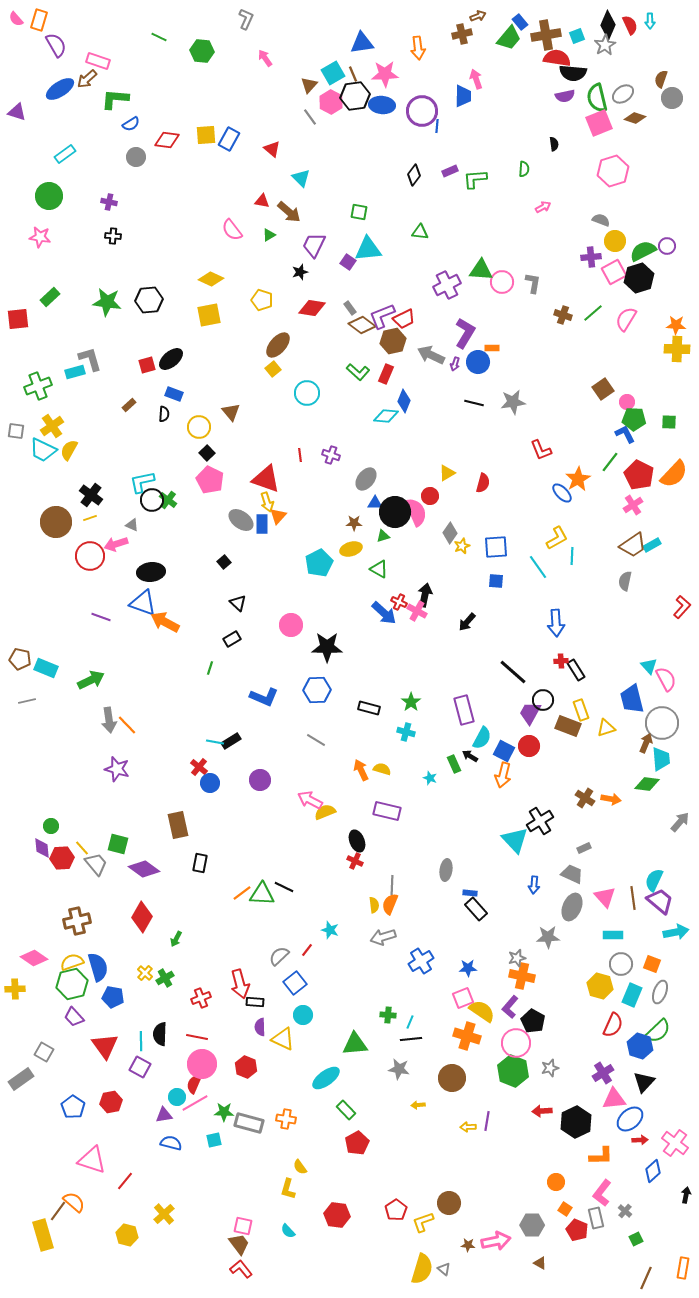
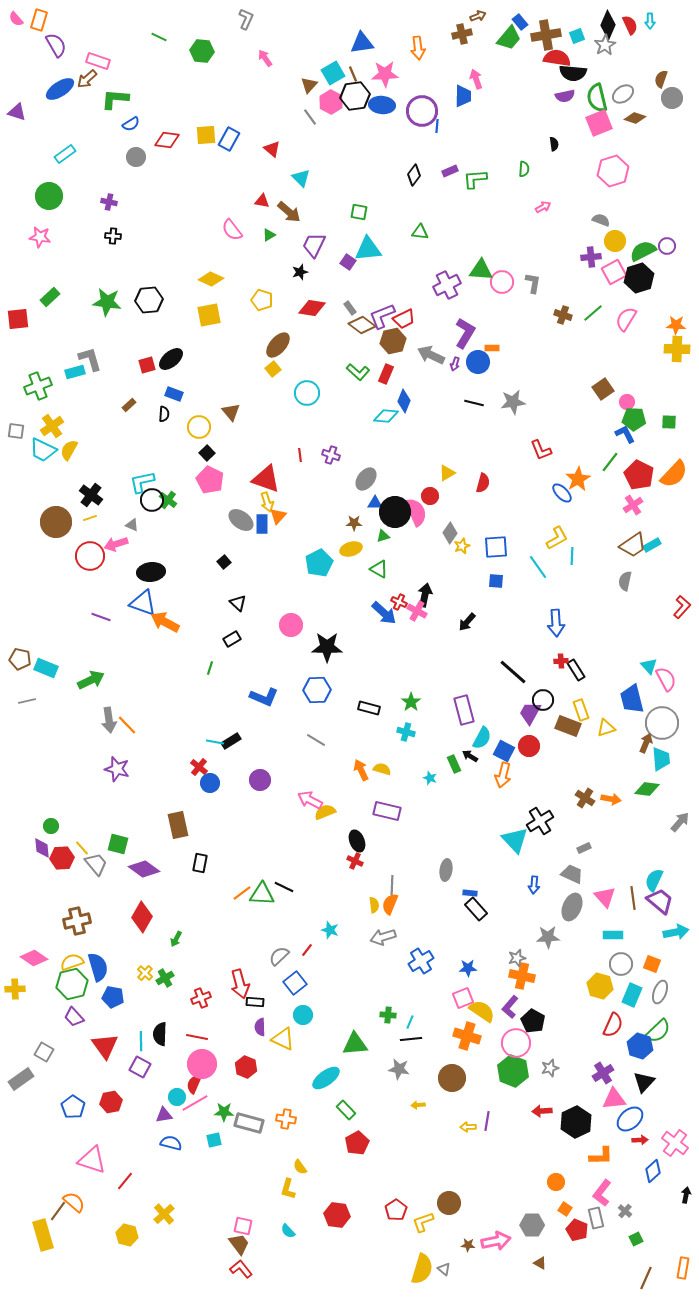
green diamond at (647, 784): moved 5 px down
